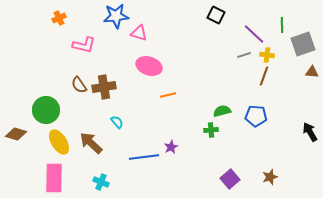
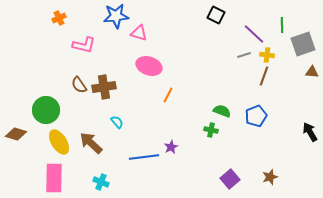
orange line: rotated 49 degrees counterclockwise
green semicircle: rotated 36 degrees clockwise
blue pentagon: rotated 25 degrees counterclockwise
green cross: rotated 16 degrees clockwise
